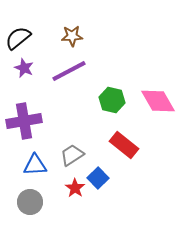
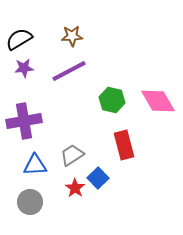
black semicircle: moved 1 px right, 1 px down; rotated 8 degrees clockwise
purple star: rotated 30 degrees counterclockwise
red rectangle: rotated 36 degrees clockwise
